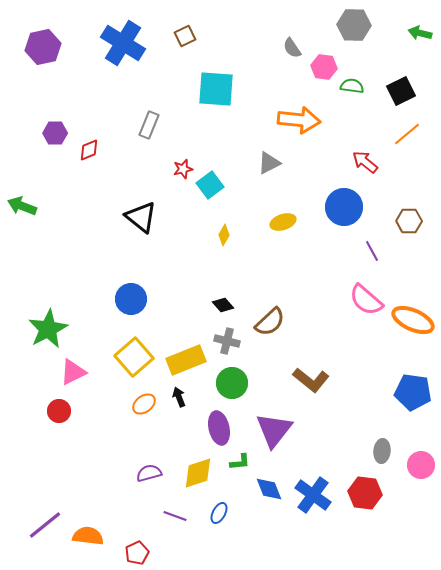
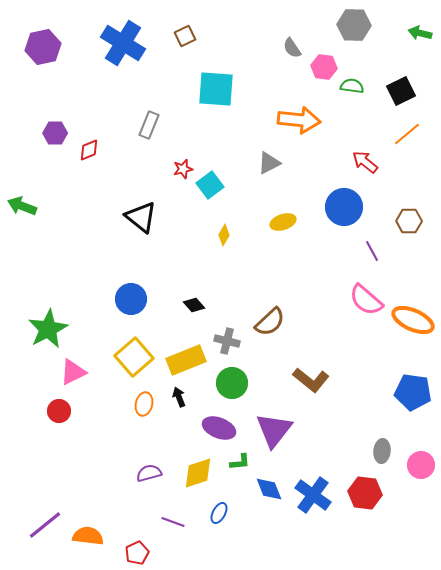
black diamond at (223, 305): moved 29 px left
orange ellipse at (144, 404): rotated 40 degrees counterclockwise
purple ellipse at (219, 428): rotated 56 degrees counterclockwise
purple line at (175, 516): moved 2 px left, 6 px down
